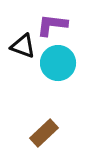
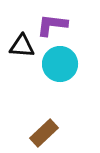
black triangle: moved 1 px left; rotated 16 degrees counterclockwise
cyan circle: moved 2 px right, 1 px down
